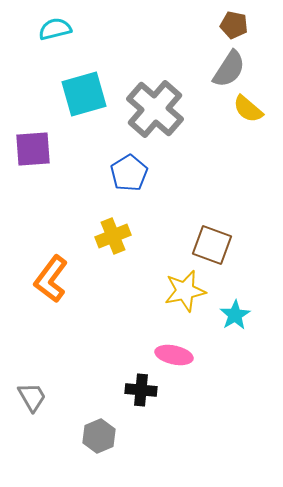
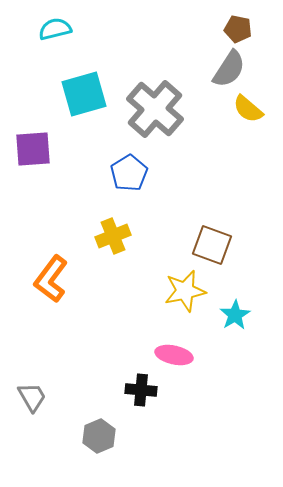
brown pentagon: moved 4 px right, 4 px down
